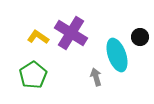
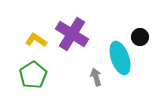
purple cross: moved 1 px right, 1 px down
yellow L-shape: moved 2 px left, 3 px down
cyan ellipse: moved 3 px right, 3 px down
